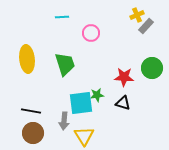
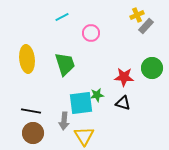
cyan line: rotated 24 degrees counterclockwise
